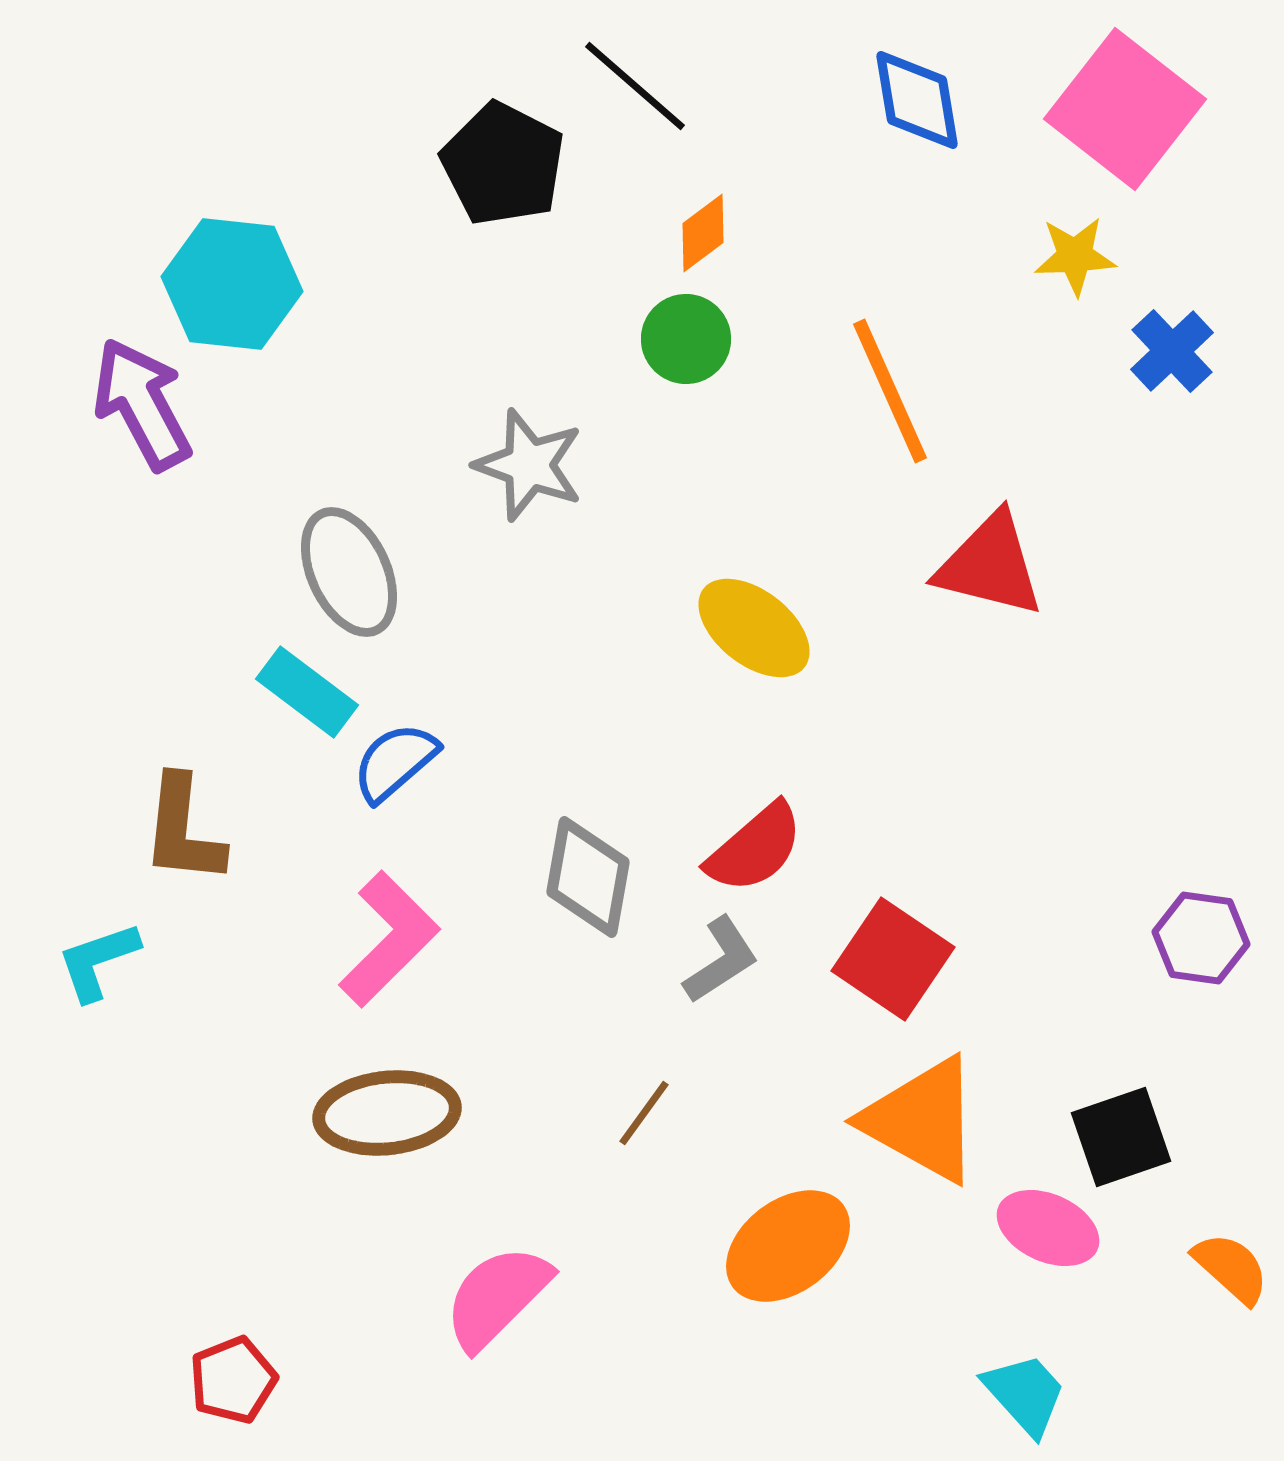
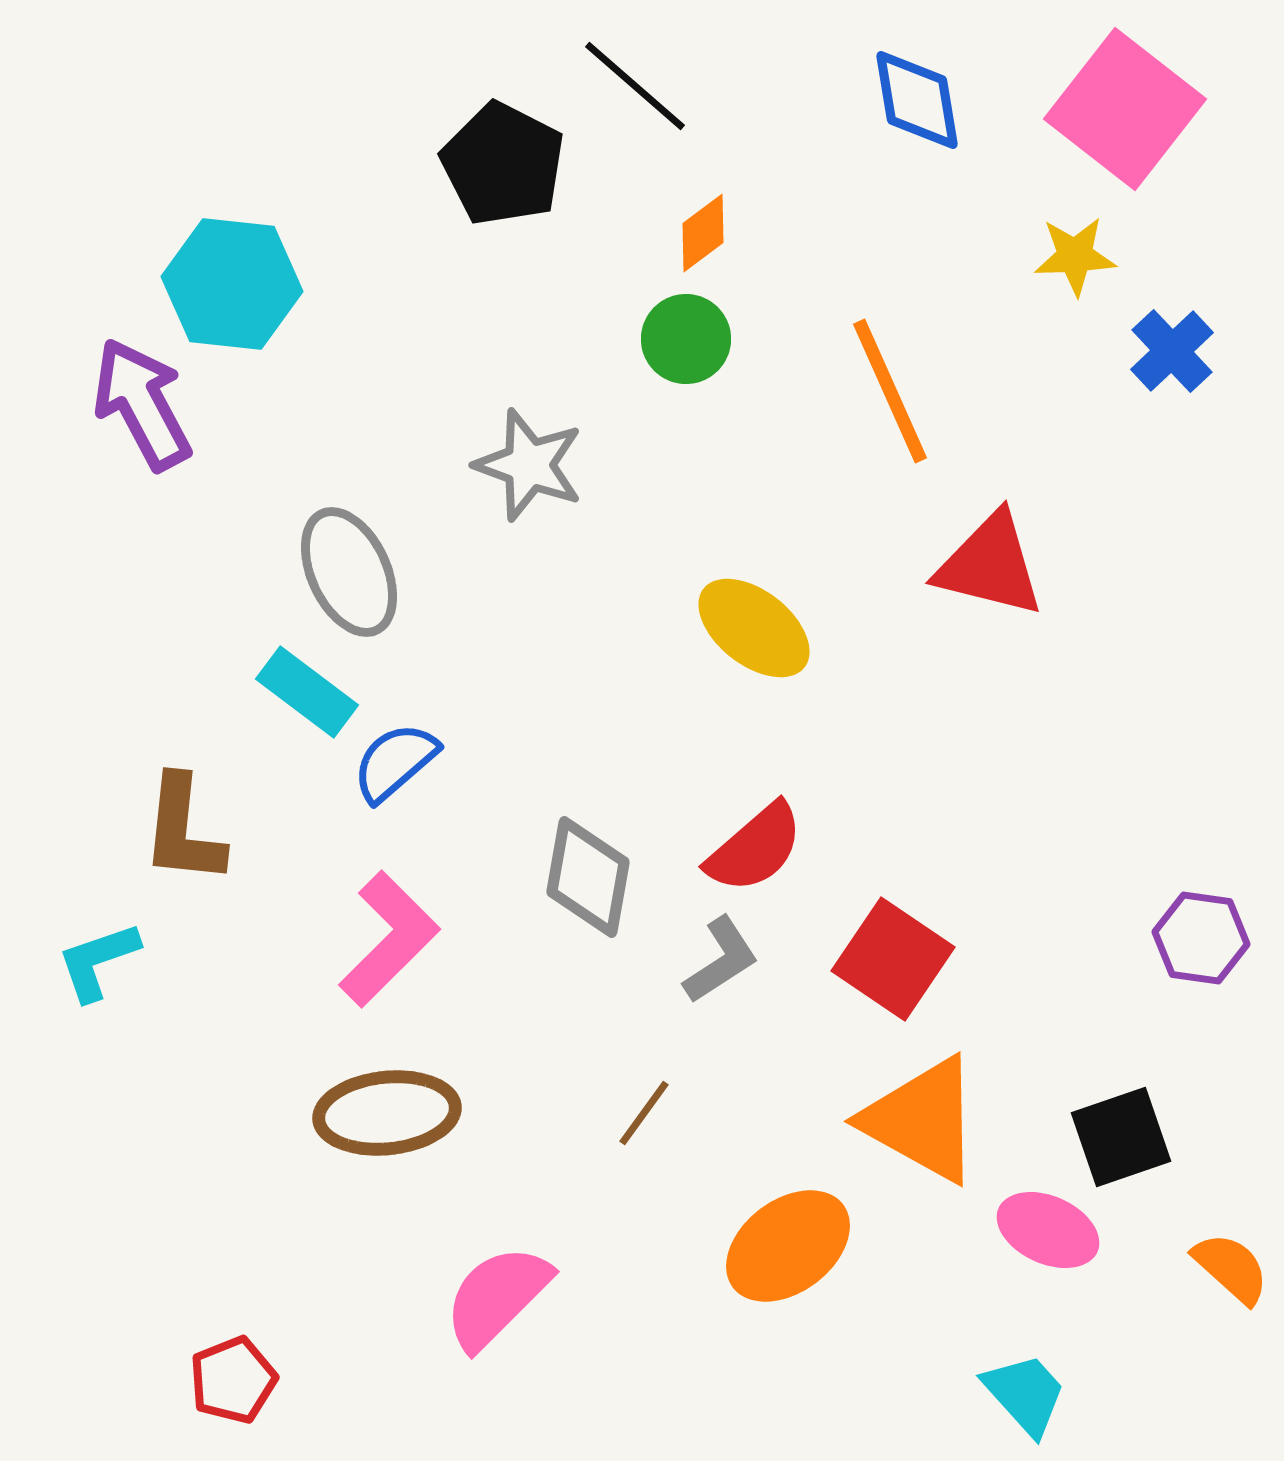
pink ellipse: moved 2 px down
